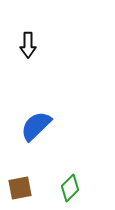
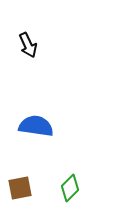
black arrow: rotated 25 degrees counterclockwise
blue semicircle: rotated 52 degrees clockwise
